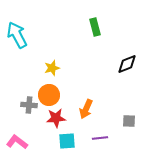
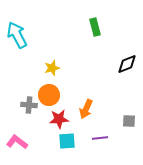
red star: moved 3 px right, 1 px down
